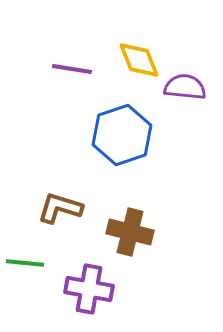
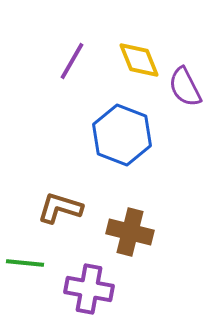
purple line: moved 8 px up; rotated 69 degrees counterclockwise
purple semicircle: rotated 123 degrees counterclockwise
blue hexagon: rotated 20 degrees counterclockwise
